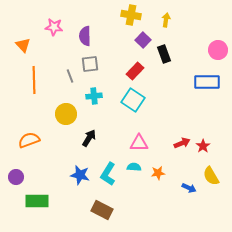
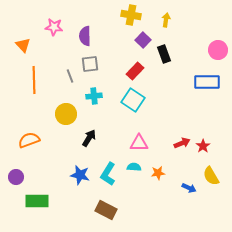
brown rectangle: moved 4 px right
